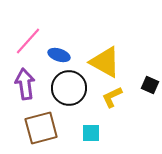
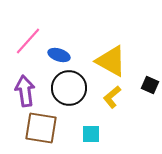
yellow triangle: moved 6 px right, 1 px up
purple arrow: moved 7 px down
yellow L-shape: rotated 15 degrees counterclockwise
brown square: rotated 24 degrees clockwise
cyan square: moved 1 px down
